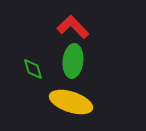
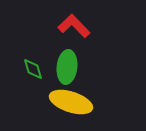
red L-shape: moved 1 px right, 1 px up
green ellipse: moved 6 px left, 6 px down
